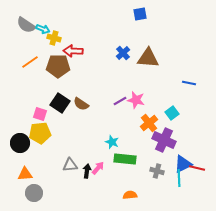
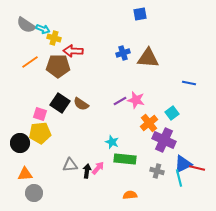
blue cross: rotated 24 degrees clockwise
cyan line: rotated 12 degrees counterclockwise
